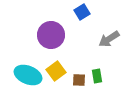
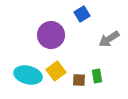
blue square: moved 2 px down
cyan ellipse: rotated 8 degrees counterclockwise
